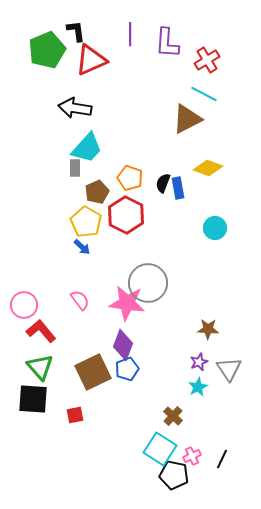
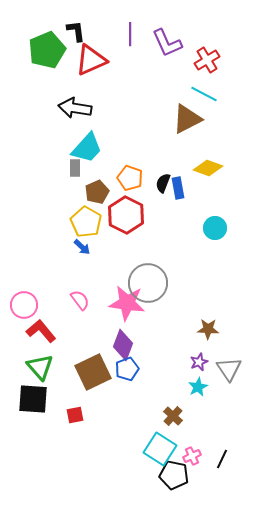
purple L-shape: rotated 28 degrees counterclockwise
